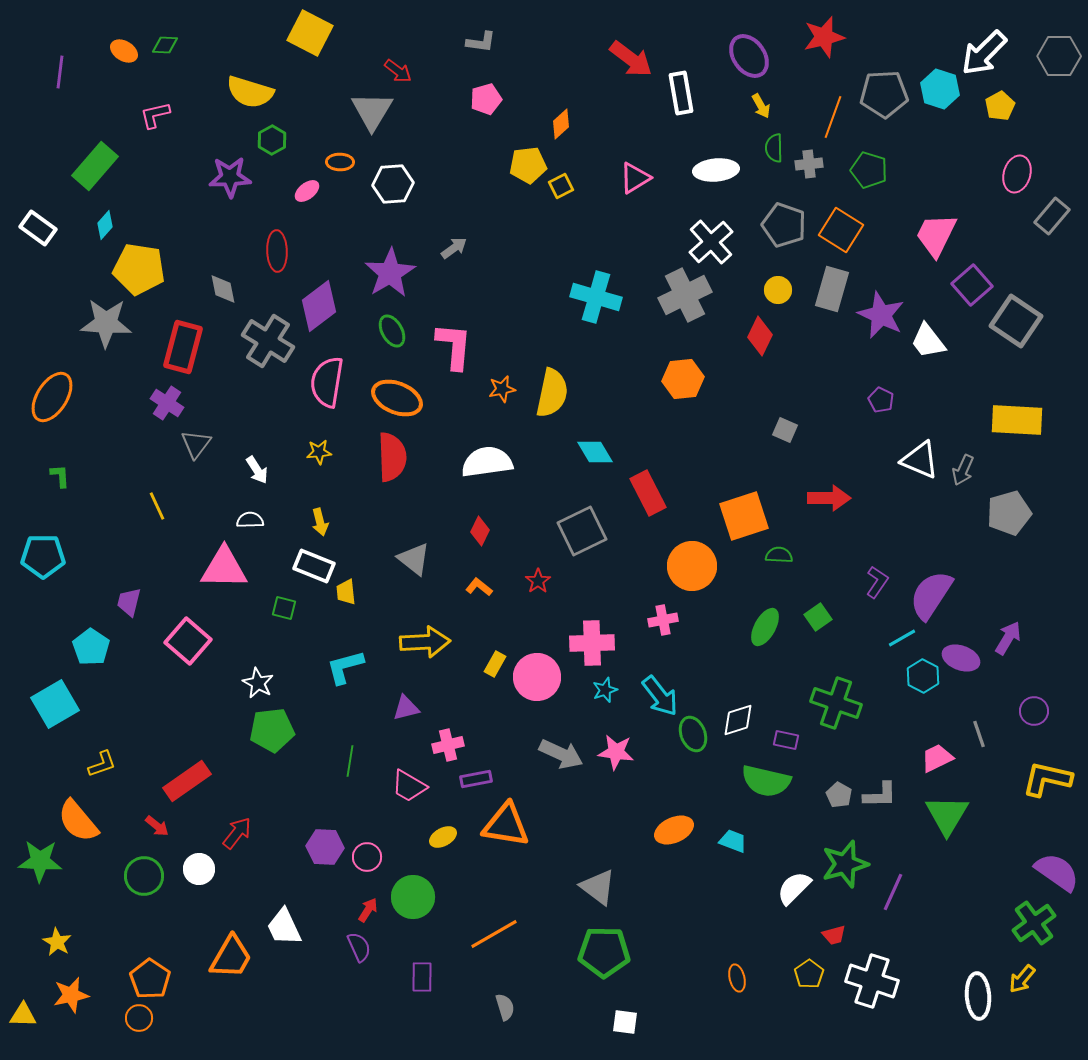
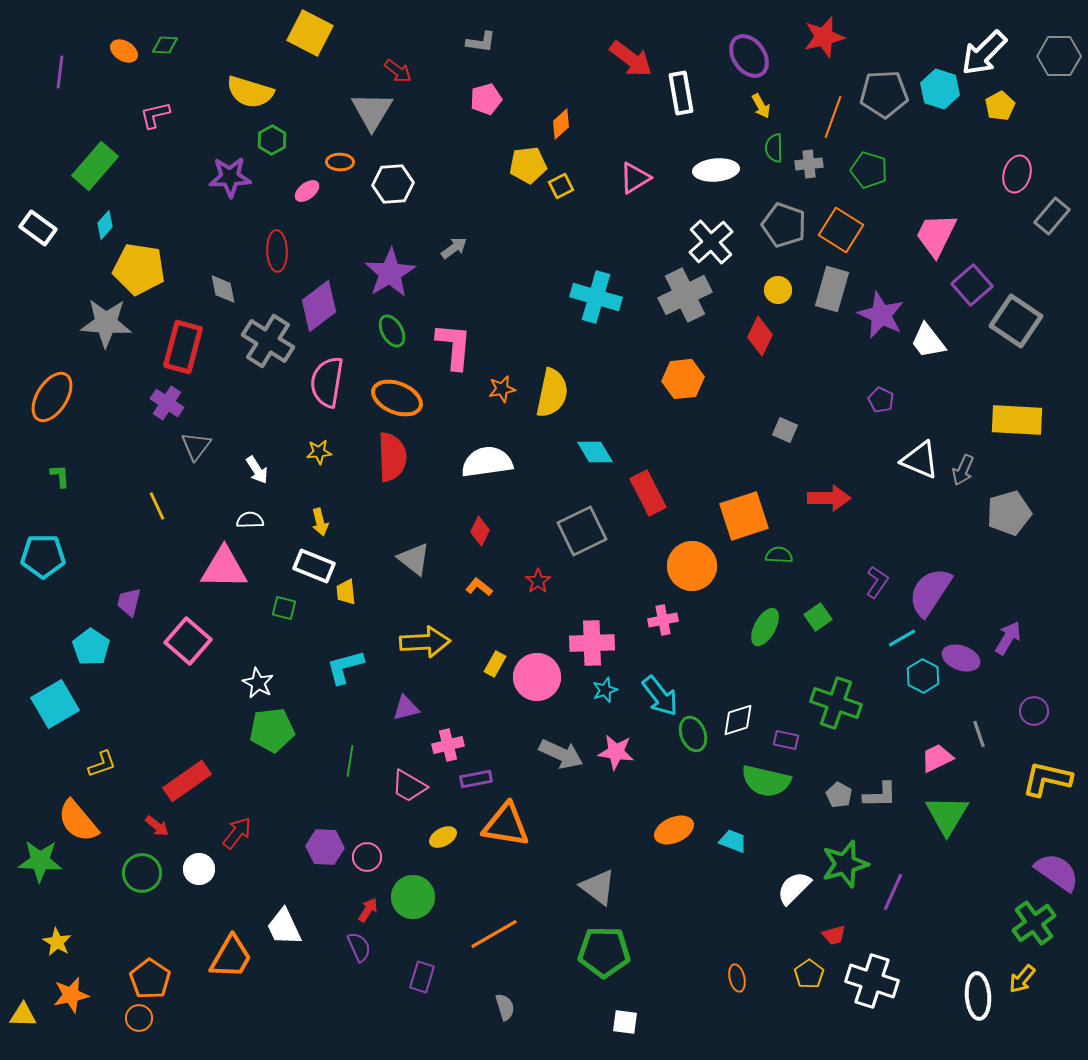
gray triangle at (196, 444): moved 2 px down
purple semicircle at (931, 595): moved 1 px left, 3 px up
green circle at (144, 876): moved 2 px left, 3 px up
purple rectangle at (422, 977): rotated 16 degrees clockwise
